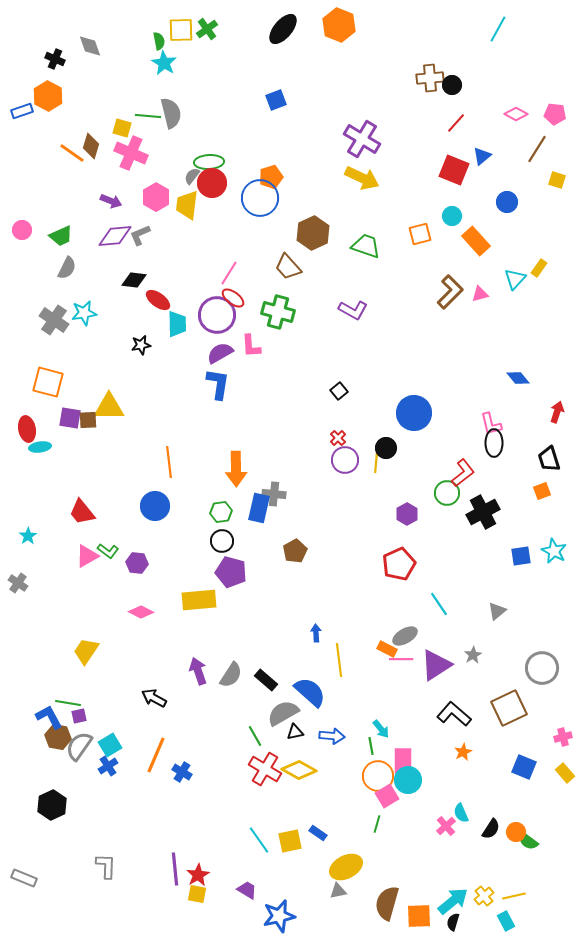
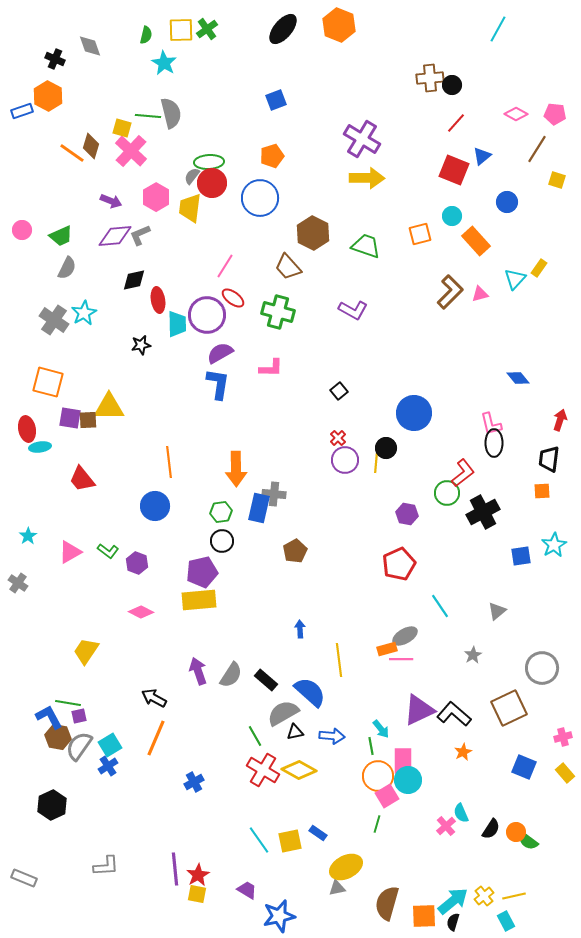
green semicircle at (159, 41): moved 13 px left, 6 px up; rotated 24 degrees clockwise
pink cross at (131, 153): moved 2 px up; rotated 20 degrees clockwise
orange pentagon at (271, 177): moved 1 px right, 21 px up
yellow arrow at (362, 178): moved 5 px right; rotated 24 degrees counterclockwise
yellow trapezoid at (187, 205): moved 3 px right, 3 px down
brown hexagon at (313, 233): rotated 8 degrees counterclockwise
pink line at (229, 273): moved 4 px left, 7 px up
black diamond at (134, 280): rotated 20 degrees counterclockwise
red ellipse at (158, 300): rotated 45 degrees clockwise
cyan star at (84, 313): rotated 20 degrees counterclockwise
purple circle at (217, 315): moved 10 px left
pink L-shape at (251, 346): moved 20 px right, 22 px down; rotated 85 degrees counterclockwise
red arrow at (557, 412): moved 3 px right, 8 px down
black trapezoid at (549, 459): rotated 24 degrees clockwise
orange square at (542, 491): rotated 18 degrees clockwise
red trapezoid at (82, 512): moved 33 px up
purple hexagon at (407, 514): rotated 20 degrees counterclockwise
cyan star at (554, 551): moved 6 px up; rotated 15 degrees clockwise
pink triangle at (87, 556): moved 17 px left, 4 px up
purple hexagon at (137, 563): rotated 15 degrees clockwise
purple pentagon at (231, 572): moved 29 px left; rotated 28 degrees counterclockwise
cyan line at (439, 604): moved 1 px right, 2 px down
blue arrow at (316, 633): moved 16 px left, 4 px up
orange rectangle at (387, 649): rotated 42 degrees counterclockwise
purple triangle at (436, 665): moved 17 px left, 45 px down; rotated 8 degrees clockwise
orange line at (156, 755): moved 17 px up
red cross at (265, 769): moved 2 px left, 1 px down
blue cross at (182, 772): moved 12 px right, 10 px down; rotated 30 degrees clockwise
gray L-shape at (106, 866): rotated 84 degrees clockwise
gray triangle at (338, 891): moved 1 px left, 3 px up
orange square at (419, 916): moved 5 px right
